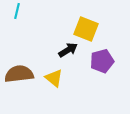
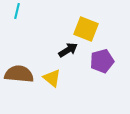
brown semicircle: rotated 12 degrees clockwise
yellow triangle: moved 2 px left
